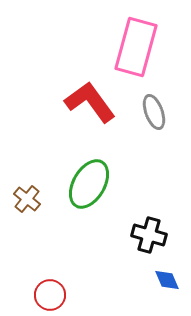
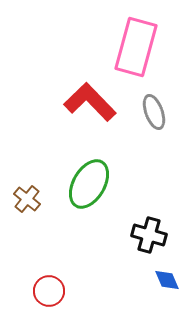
red L-shape: rotated 8 degrees counterclockwise
red circle: moved 1 px left, 4 px up
